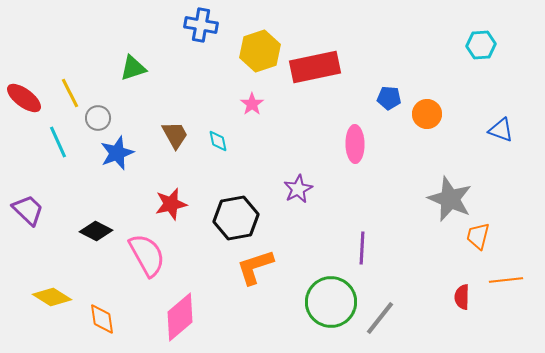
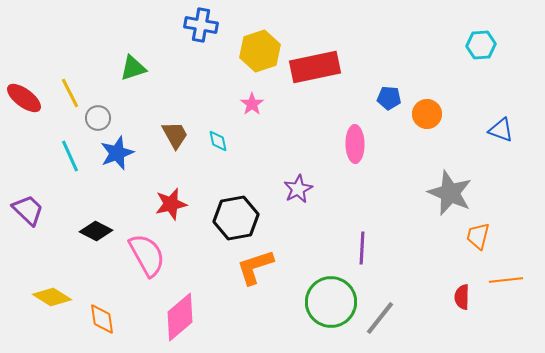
cyan line: moved 12 px right, 14 px down
gray star: moved 6 px up
